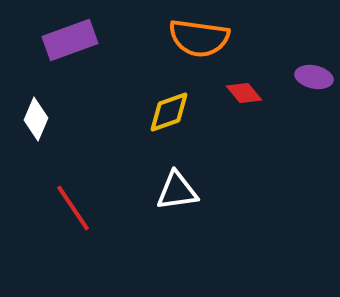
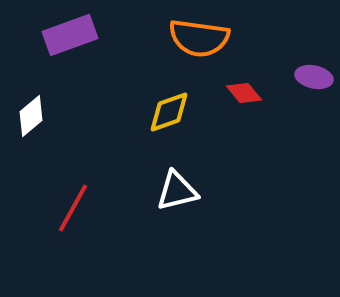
purple rectangle: moved 5 px up
white diamond: moved 5 px left, 3 px up; rotated 27 degrees clockwise
white triangle: rotated 6 degrees counterclockwise
red line: rotated 63 degrees clockwise
